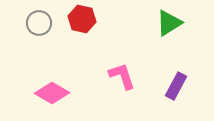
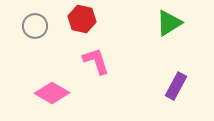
gray circle: moved 4 px left, 3 px down
pink L-shape: moved 26 px left, 15 px up
